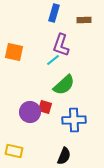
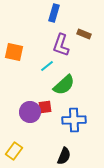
brown rectangle: moved 14 px down; rotated 24 degrees clockwise
cyan line: moved 6 px left, 6 px down
red square: rotated 24 degrees counterclockwise
yellow rectangle: rotated 66 degrees counterclockwise
